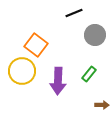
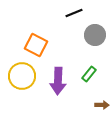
orange square: rotated 10 degrees counterclockwise
yellow circle: moved 5 px down
